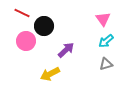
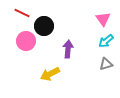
purple arrow: moved 2 px right, 1 px up; rotated 42 degrees counterclockwise
